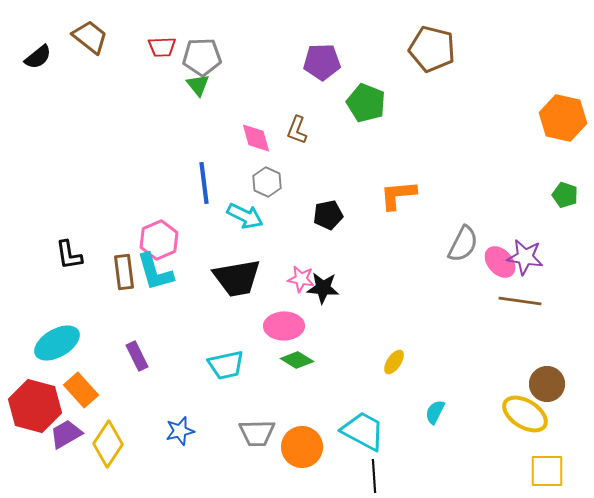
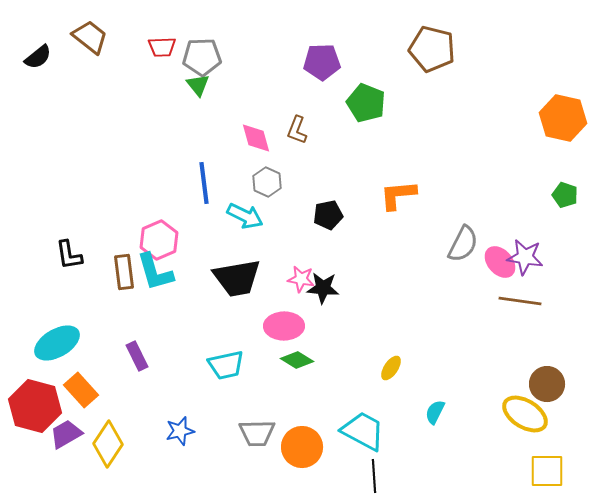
yellow ellipse at (394, 362): moved 3 px left, 6 px down
